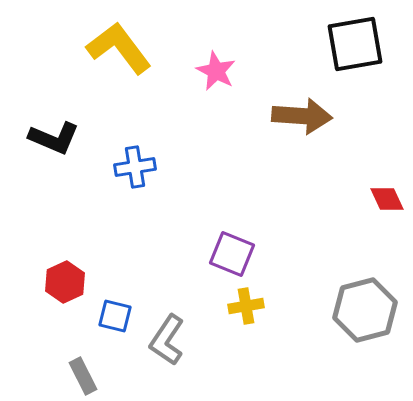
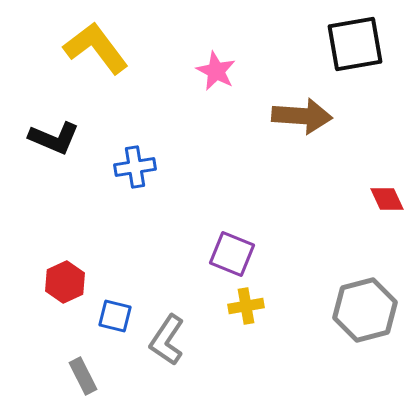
yellow L-shape: moved 23 px left
